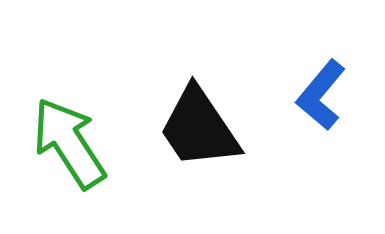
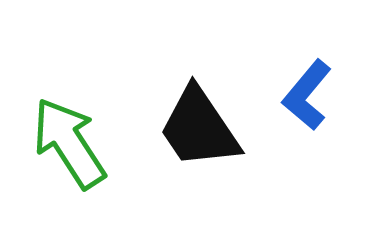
blue L-shape: moved 14 px left
